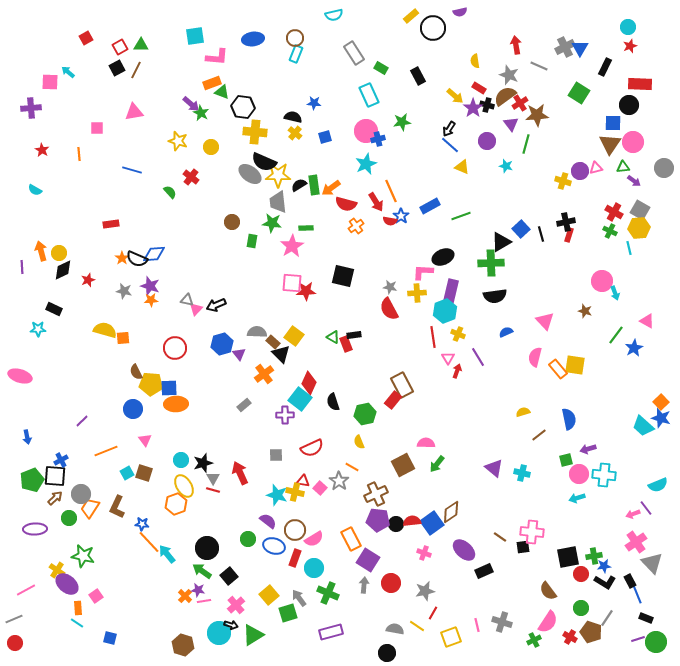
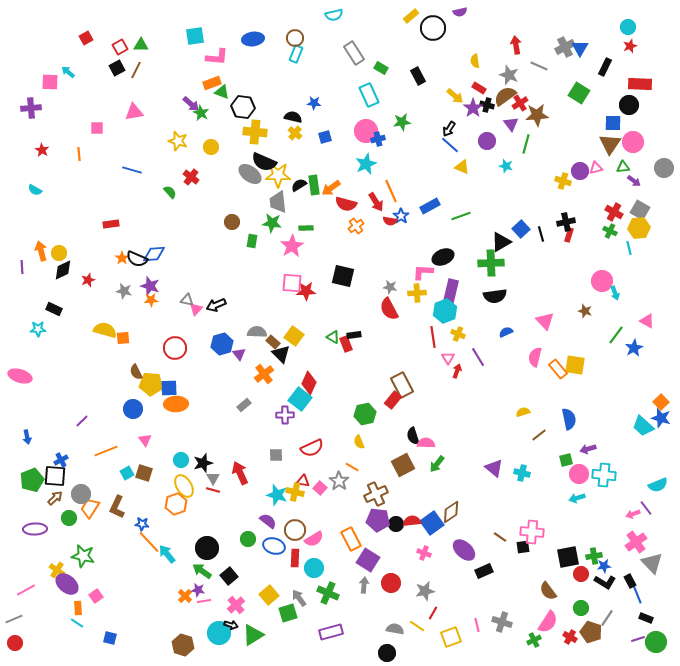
black semicircle at (333, 402): moved 80 px right, 34 px down
red rectangle at (295, 558): rotated 18 degrees counterclockwise
